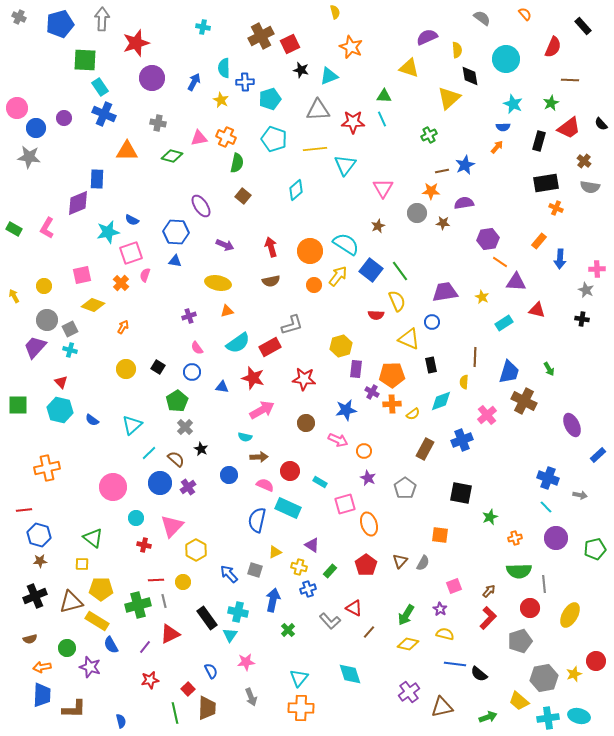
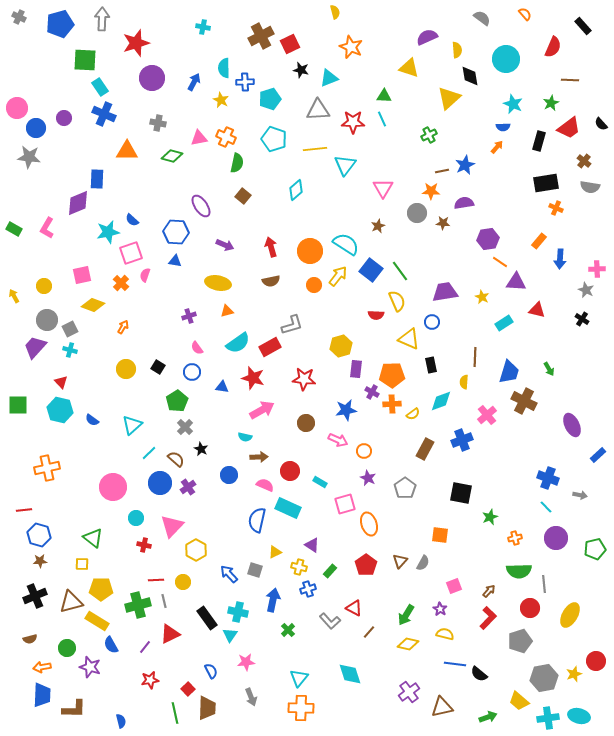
cyan triangle at (329, 76): moved 2 px down
blue semicircle at (132, 220): rotated 16 degrees clockwise
black cross at (582, 319): rotated 24 degrees clockwise
